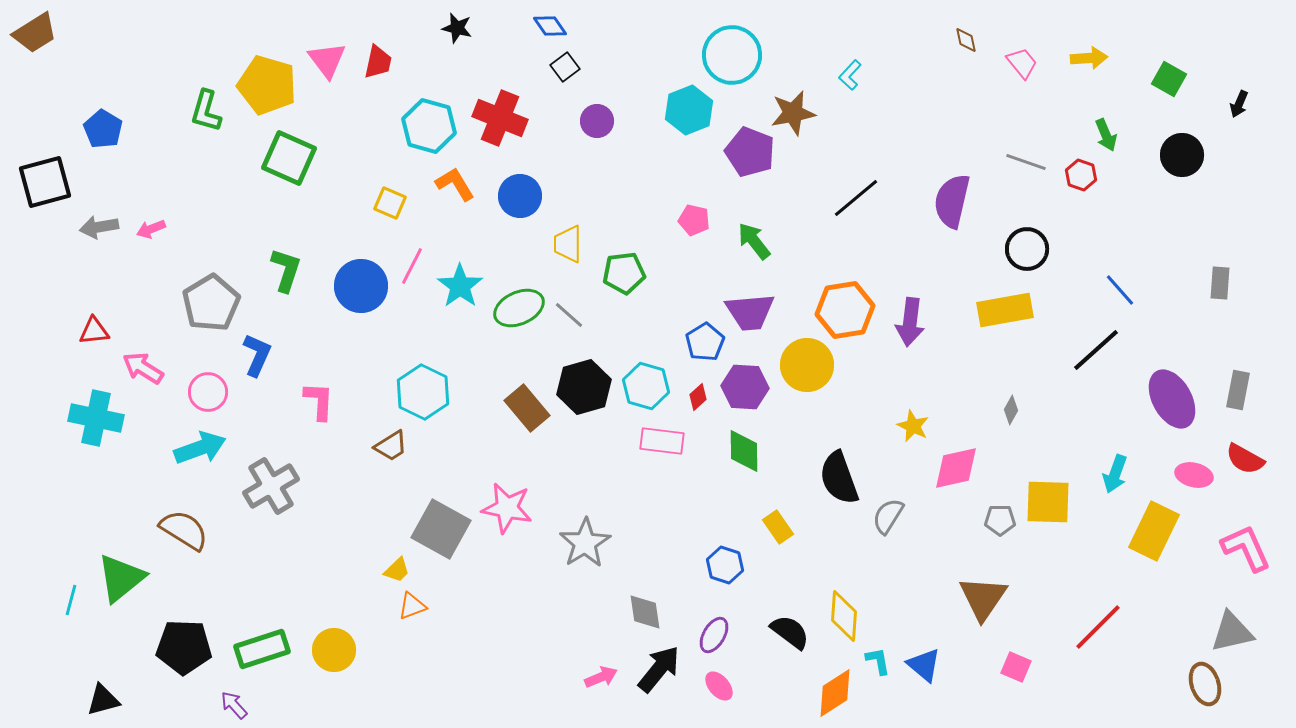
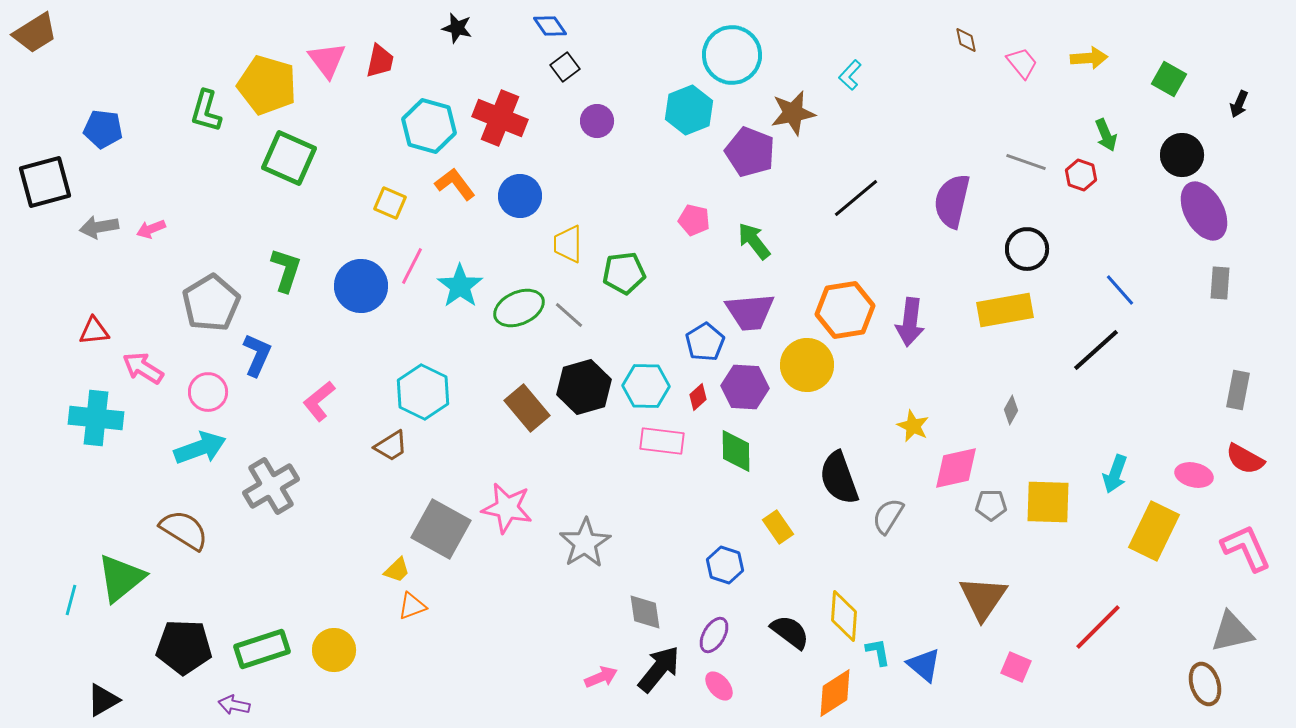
red trapezoid at (378, 62): moved 2 px right, 1 px up
blue pentagon at (103, 129): rotated 24 degrees counterclockwise
orange L-shape at (455, 184): rotated 6 degrees counterclockwise
cyan hexagon at (646, 386): rotated 15 degrees counterclockwise
purple ellipse at (1172, 399): moved 32 px right, 188 px up
pink L-shape at (319, 401): rotated 132 degrees counterclockwise
cyan cross at (96, 418): rotated 6 degrees counterclockwise
green diamond at (744, 451): moved 8 px left
gray pentagon at (1000, 520): moved 9 px left, 15 px up
cyan L-shape at (878, 661): moved 9 px up
black triangle at (103, 700): rotated 15 degrees counterclockwise
purple arrow at (234, 705): rotated 36 degrees counterclockwise
